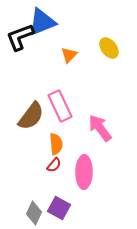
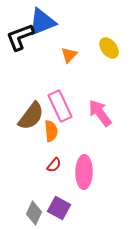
pink arrow: moved 15 px up
orange semicircle: moved 5 px left, 13 px up
